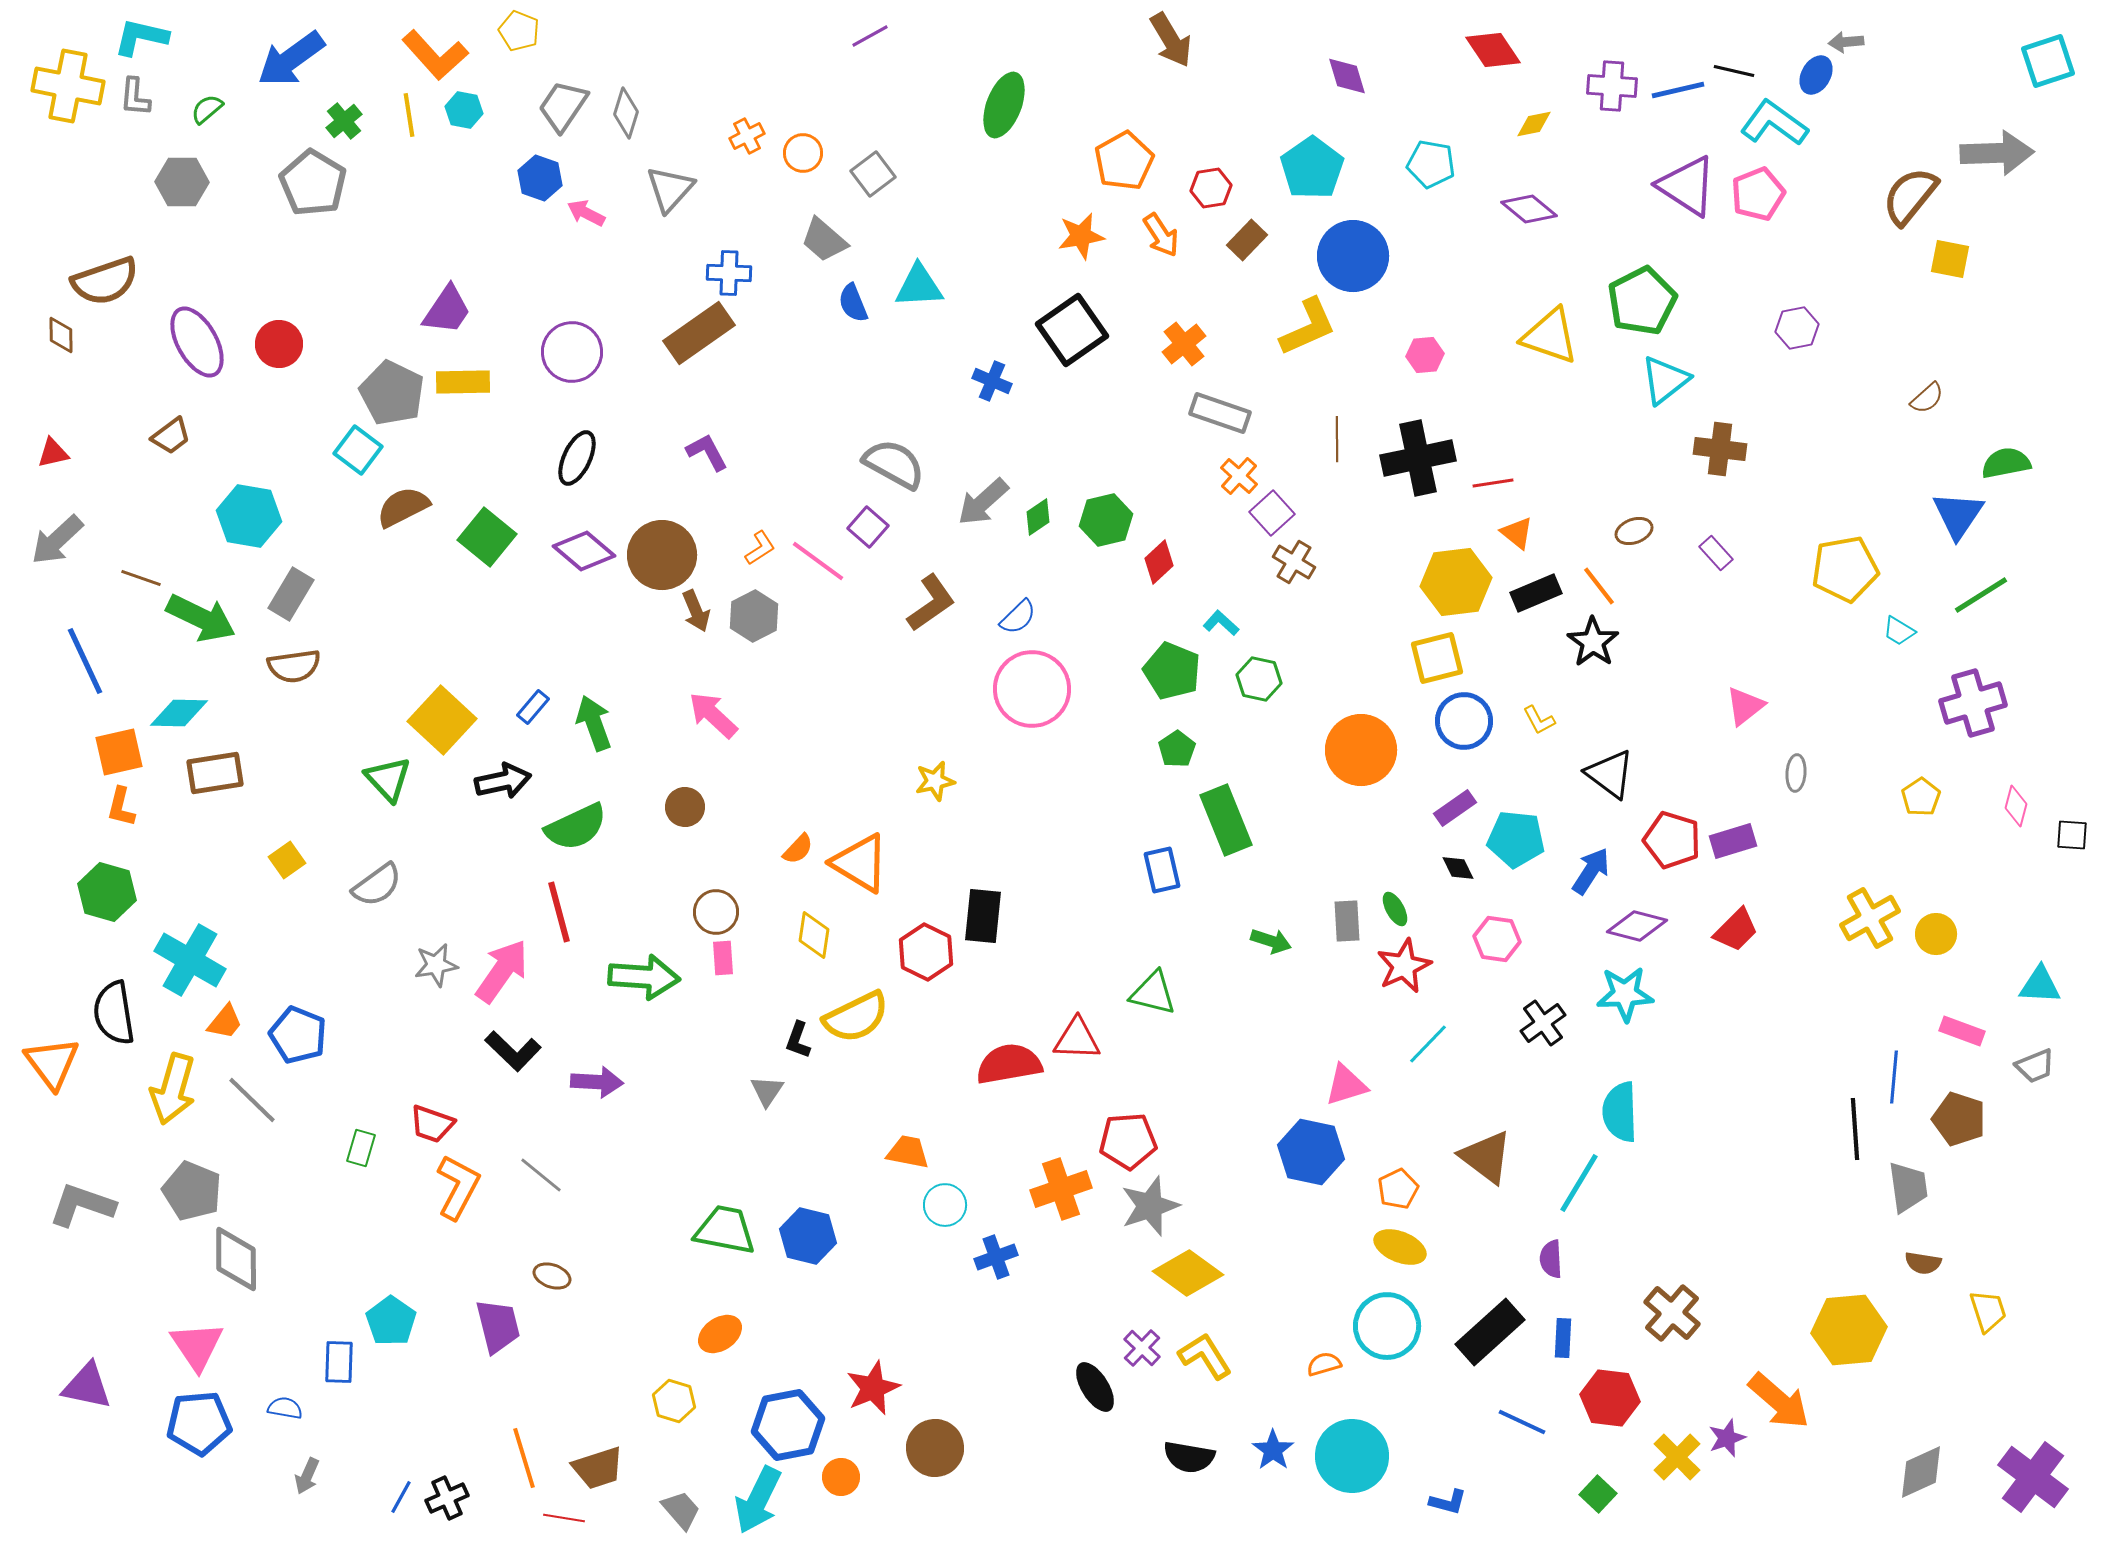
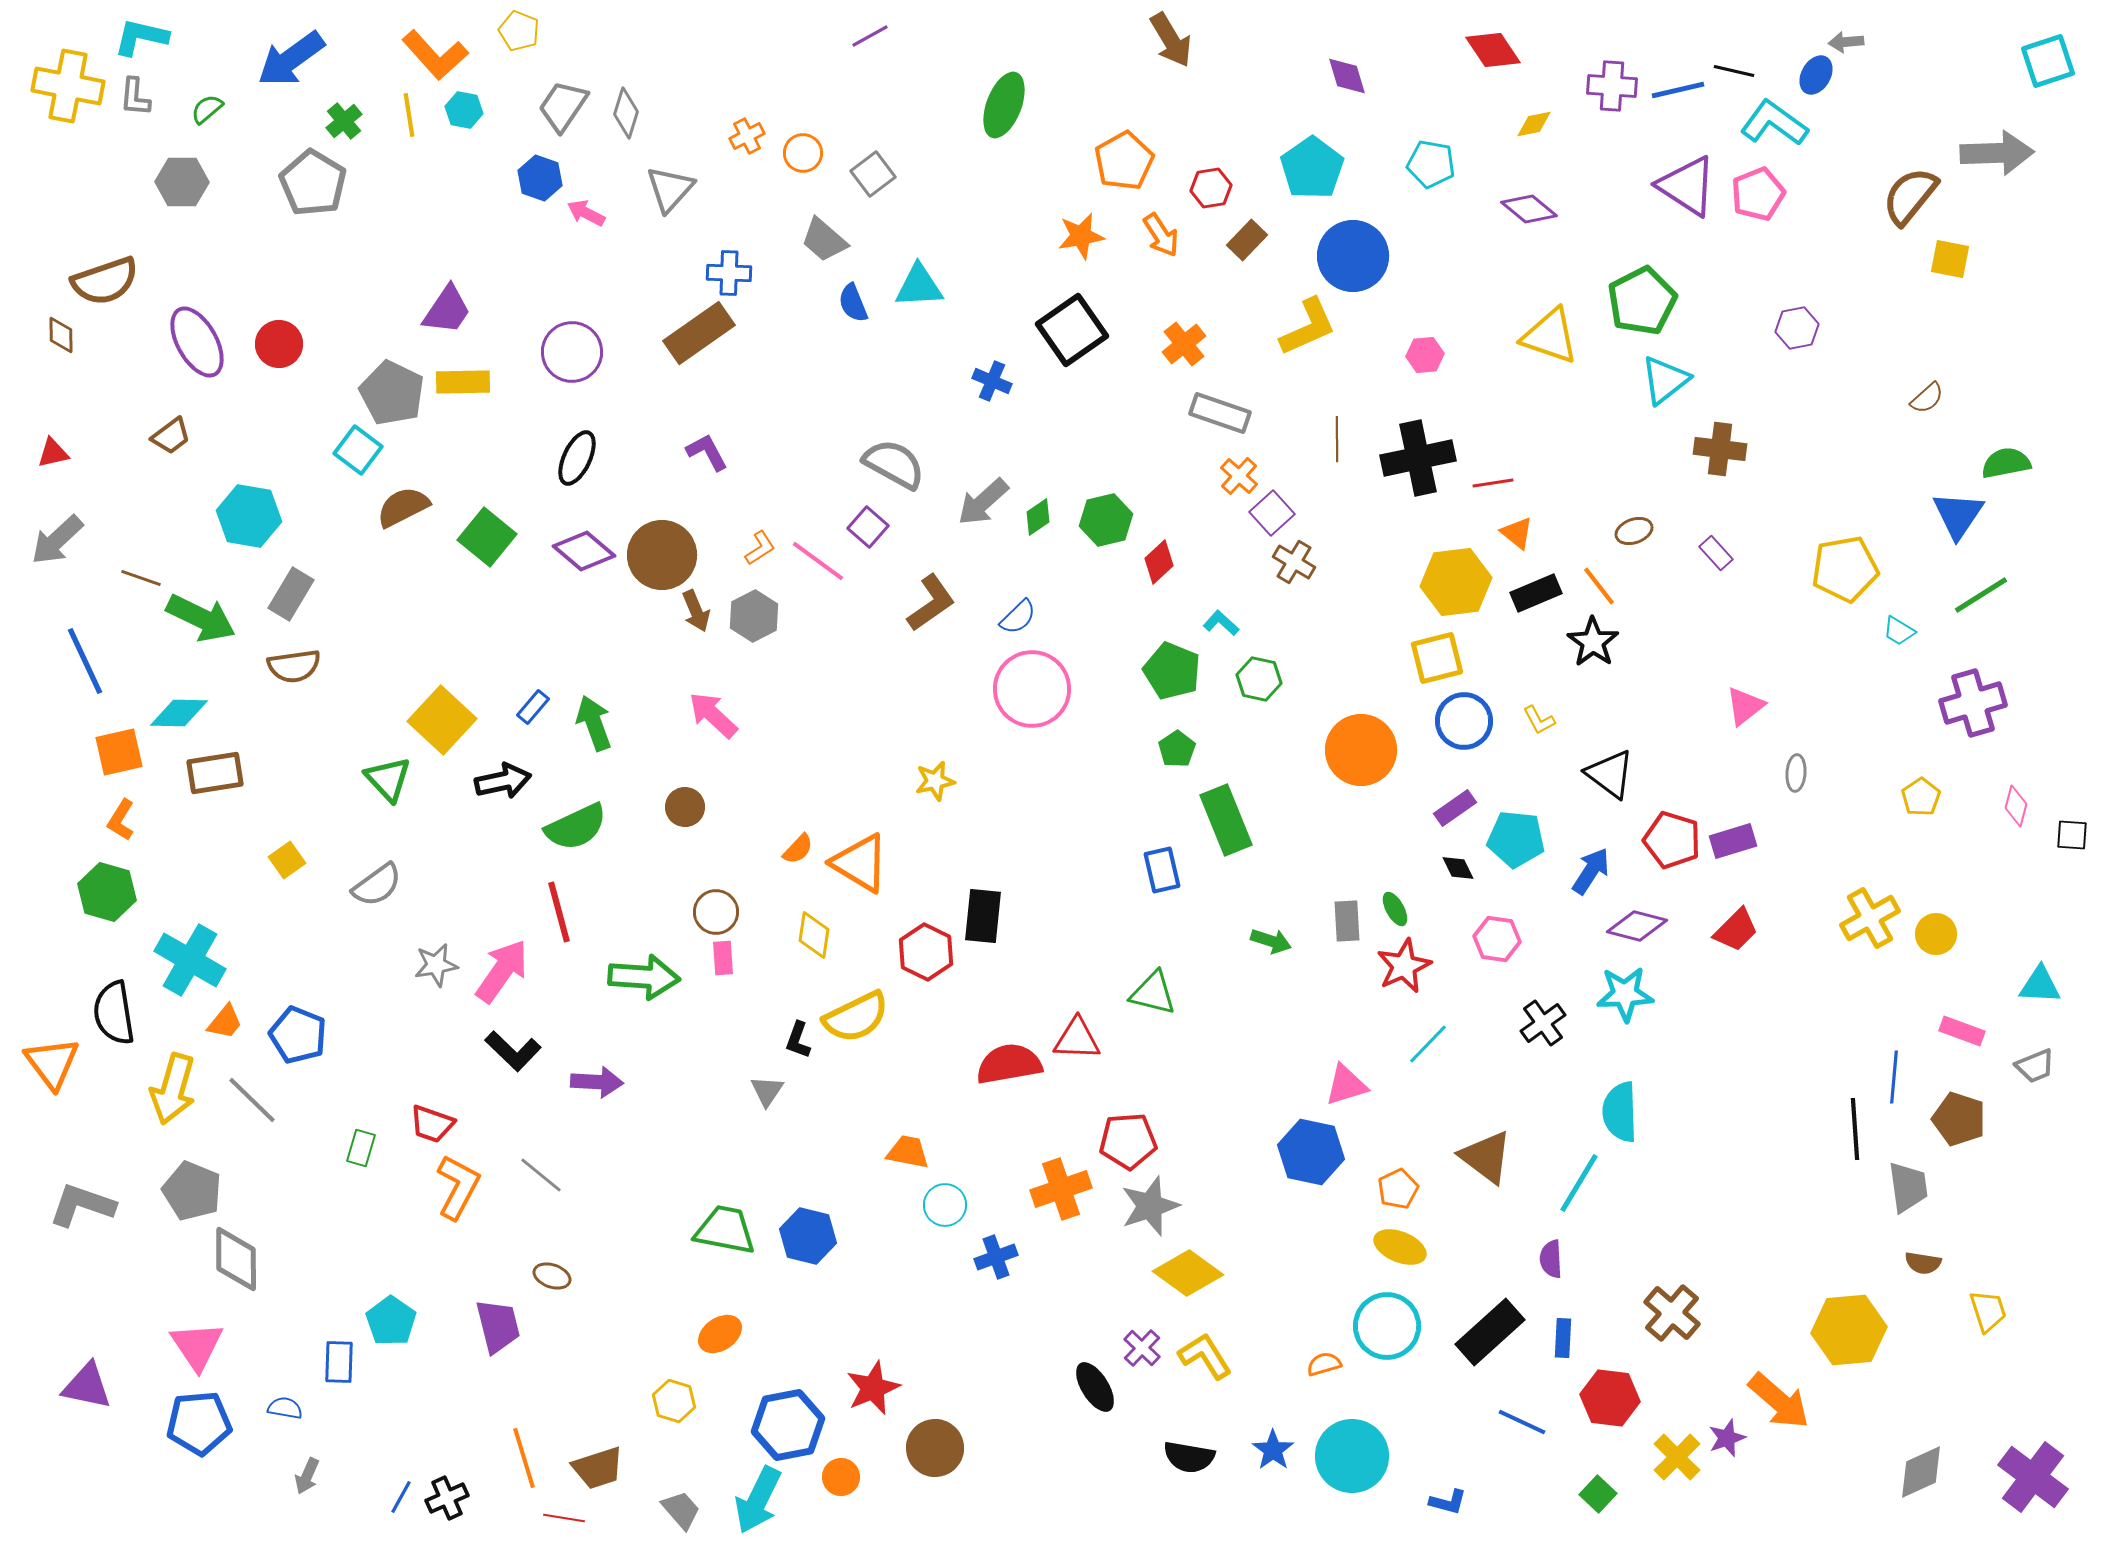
orange L-shape at (121, 807): moved 13 px down; rotated 18 degrees clockwise
